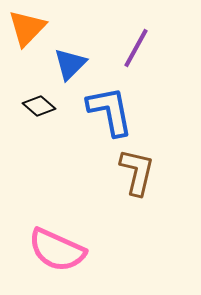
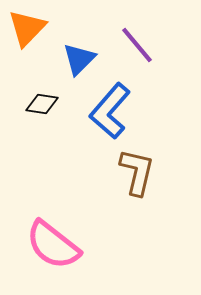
purple line: moved 1 px right, 3 px up; rotated 69 degrees counterclockwise
blue triangle: moved 9 px right, 5 px up
black diamond: moved 3 px right, 2 px up; rotated 32 degrees counterclockwise
blue L-shape: rotated 128 degrees counterclockwise
pink semicircle: moved 4 px left, 5 px up; rotated 14 degrees clockwise
